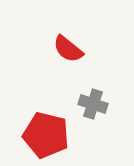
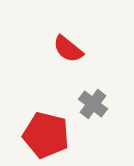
gray cross: rotated 20 degrees clockwise
